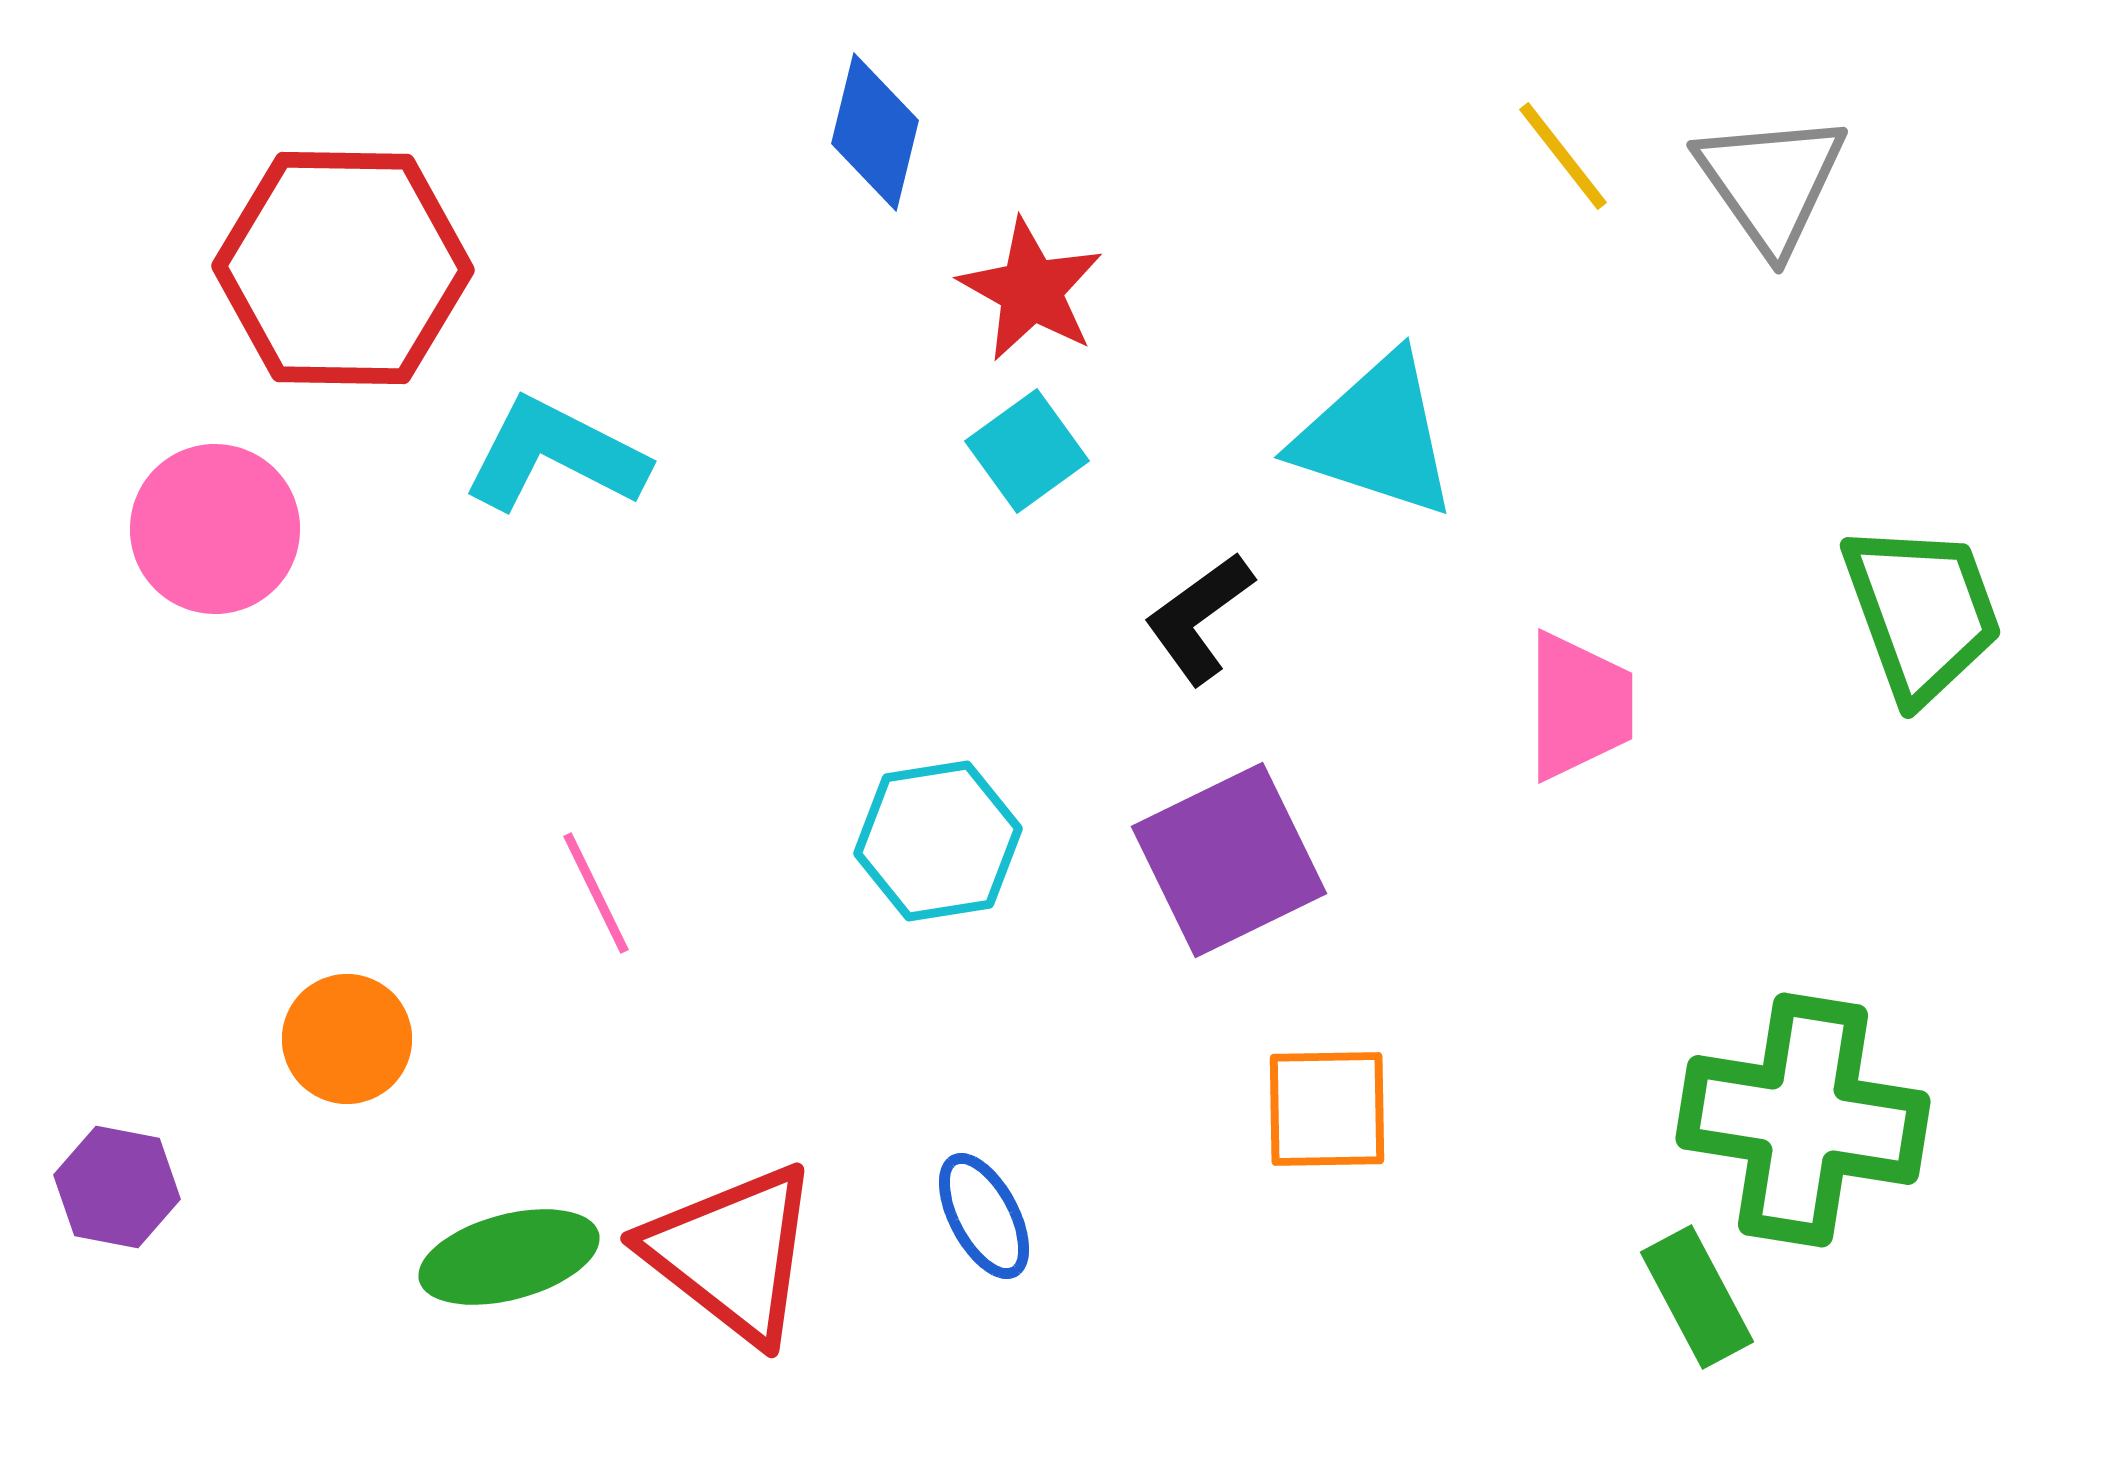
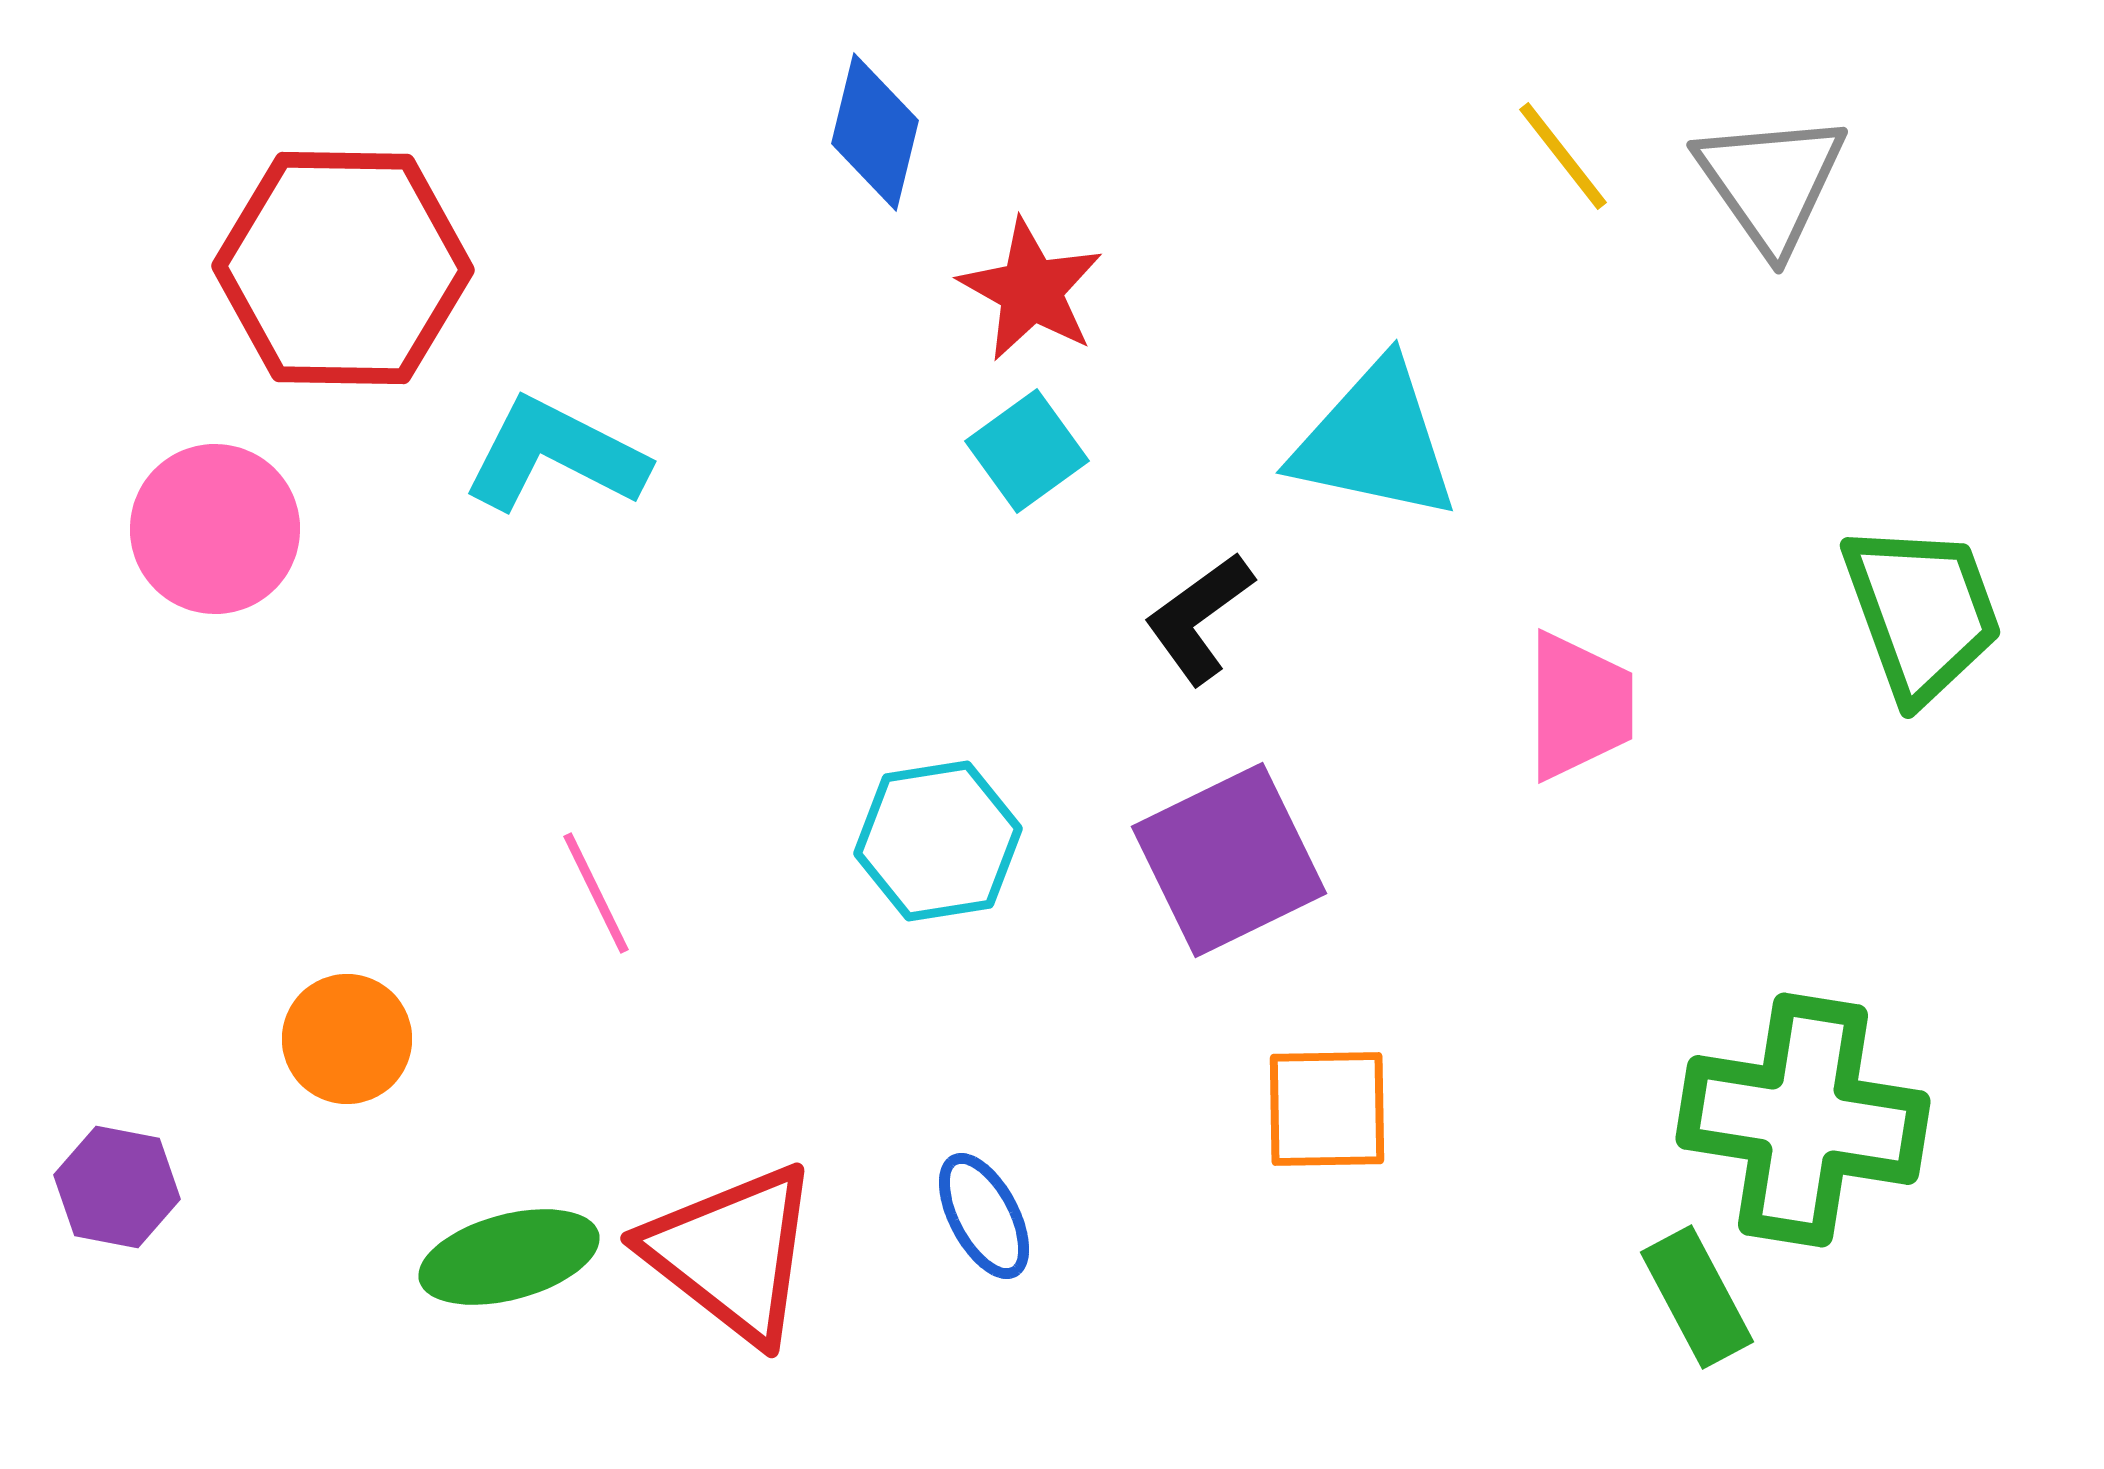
cyan triangle: moved 1 px left, 5 px down; rotated 6 degrees counterclockwise
